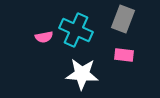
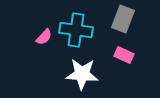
cyan cross: rotated 16 degrees counterclockwise
pink semicircle: rotated 36 degrees counterclockwise
pink rectangle: rotated 18 degrees clockwise
